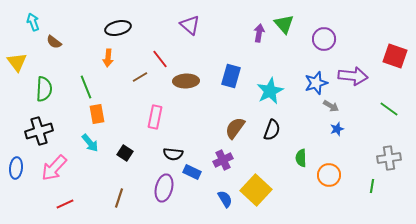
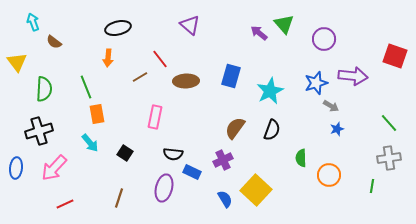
purple arrow at (259, 33): rotated 60 degrees counterclockwise
green line at (389, 109): moved 14 px down; rotated 12 degrees clockwise
